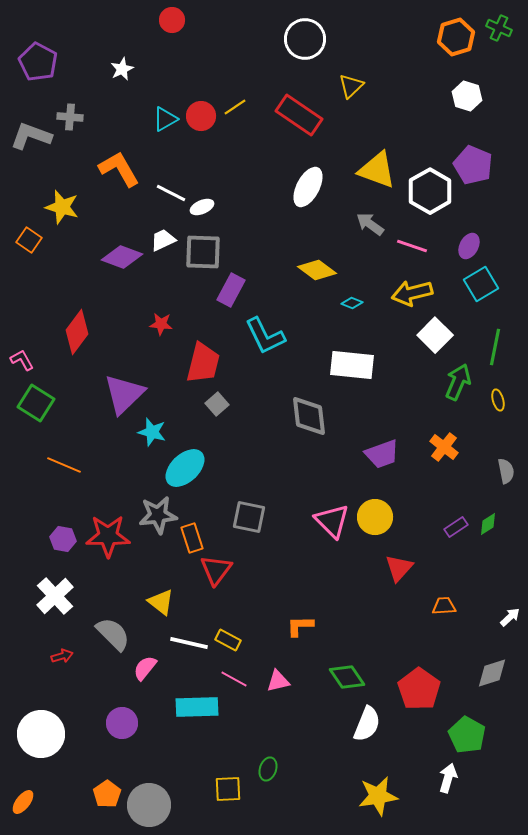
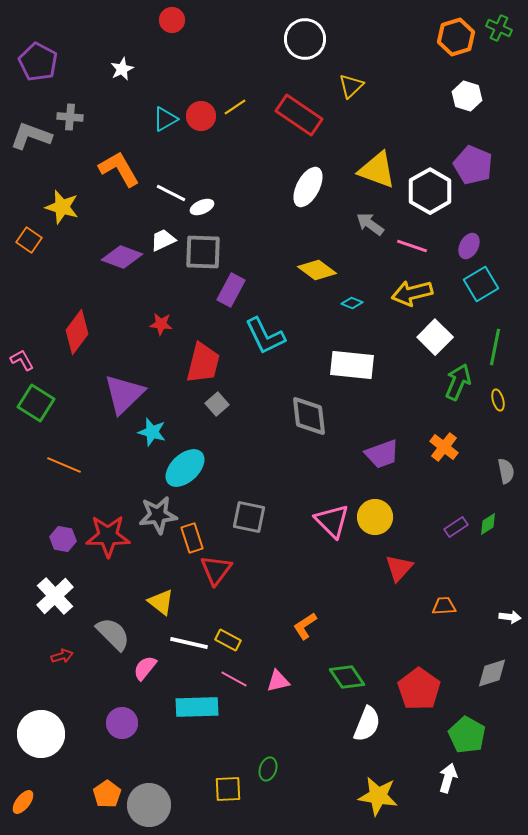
white square at (435, 335): moved 2 px down
white arrow at (510, 617): rotated 50 degrees clockwise
orange L-shape at (300, 626): moved 5 px right; rotated 32 degrees counterclockwise
yellow star at (378, 796): rotated 18 degrees clockwise
